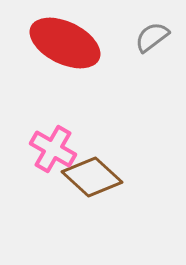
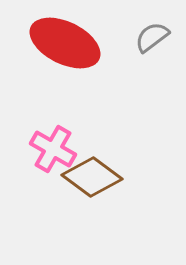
brown diamond: rotated 6 degrees counterclockwise
